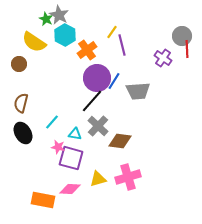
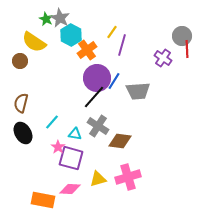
gray star: moved 1 px right, 3 px down
cyan hexagon: moved 6 px right
purple line: rotated 30 degrees clockwise
brown circle: moved 1 px right, 3 px up
black line: moved 2 px right, 4 px up
gray cross: rotated 10 degrees counterclockwise
pink star: rotated 24 degrees clockwise
